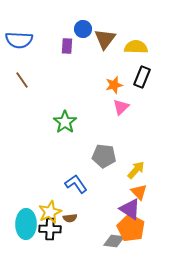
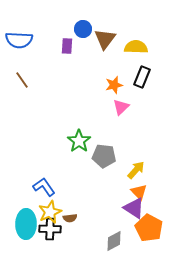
green star: moved 14 px right, 19 px down
blue L-shape: moved 32 px left, 3 px down
purple triangle: moved 4 px right, 1 px up
orange pentagon: moved 18 px right
gray diamond: rotated 35 degrees counterclockwise
